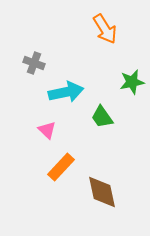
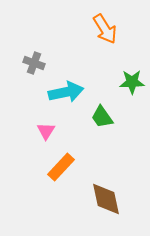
green star: rotated 10 degrees clockwise
pink triangle: moved 1 px left, 1 px down; rotated 18 degrees clockwise
brown diamond: moved 4 px right, 7 px down
